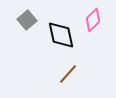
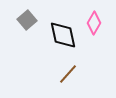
pink diamond: moved 1 px right, 3 px down; rotated 15 degrees counterclockwise
black diamond: moved 2 px right
